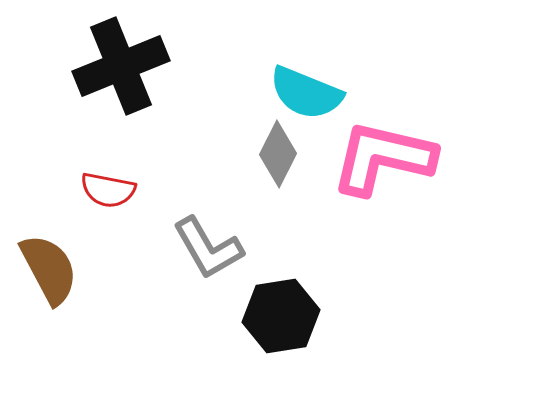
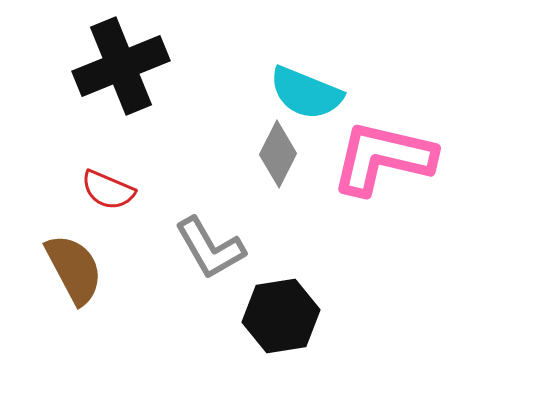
red semicircle: rotated 12 degrees clockwise
gray L-shape: moved 2 px right
brown semicircle: moved 25 px right
